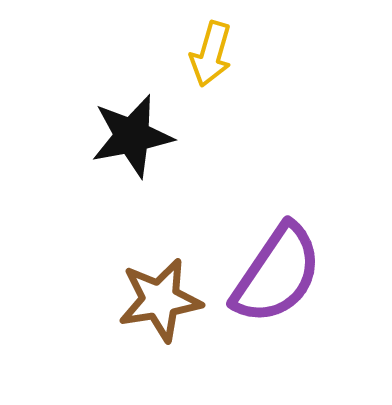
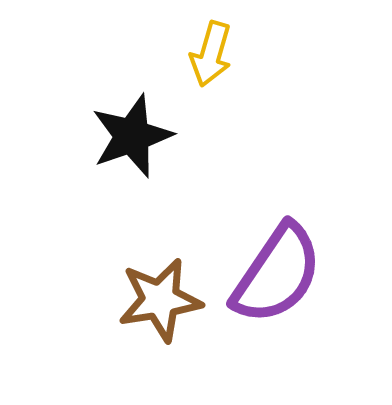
black star: rotated 8 degrees counterclockwise
